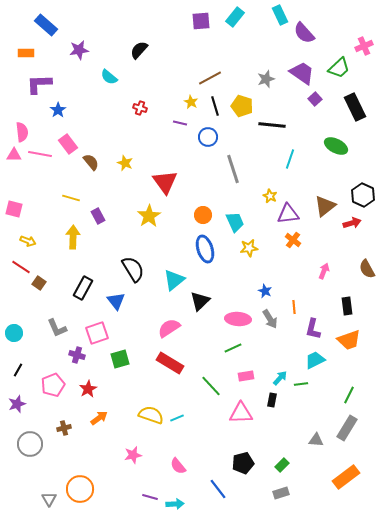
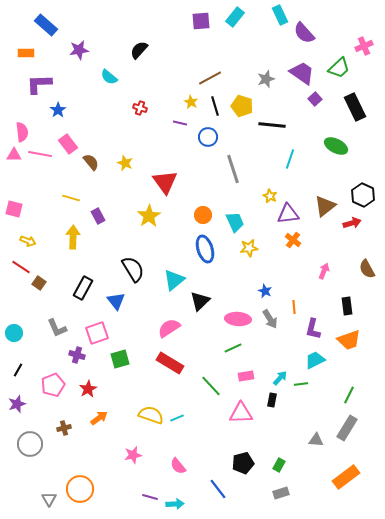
green rectangle at (282, 465): moved 3 px left; rotated 16 degrees counterclockwise
